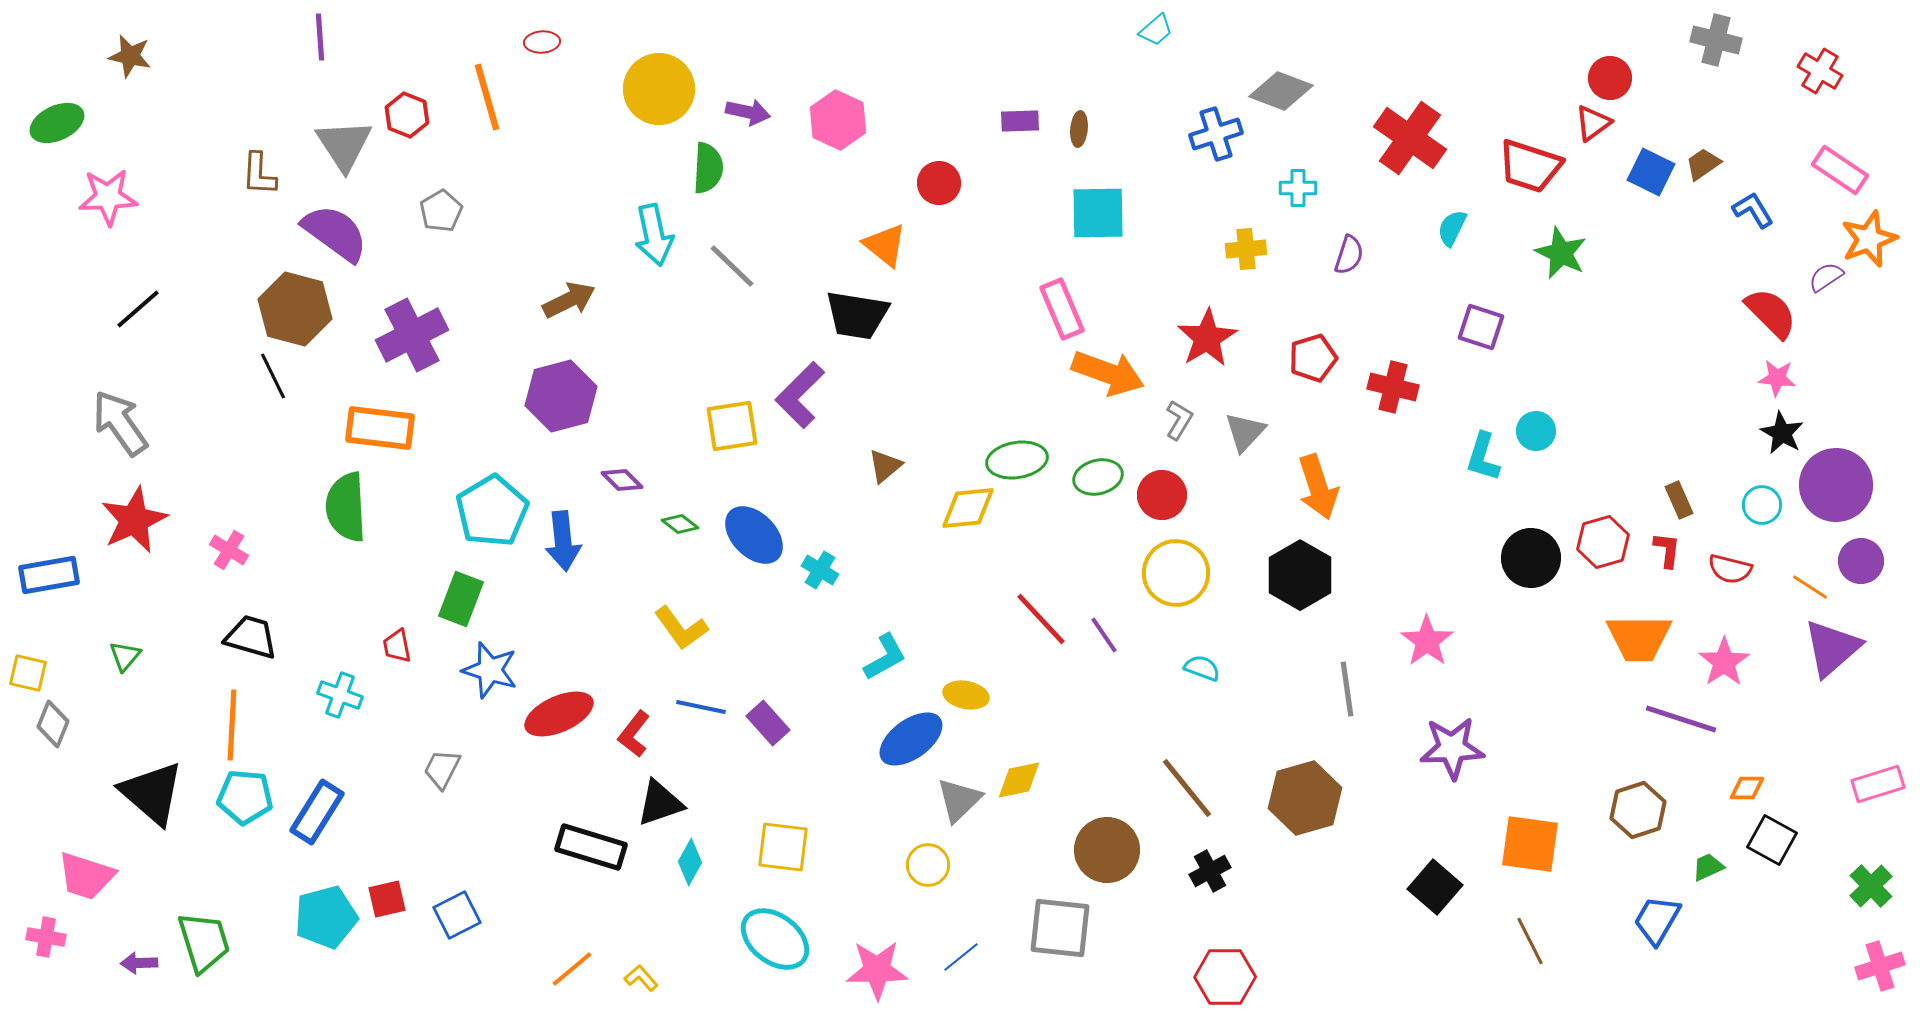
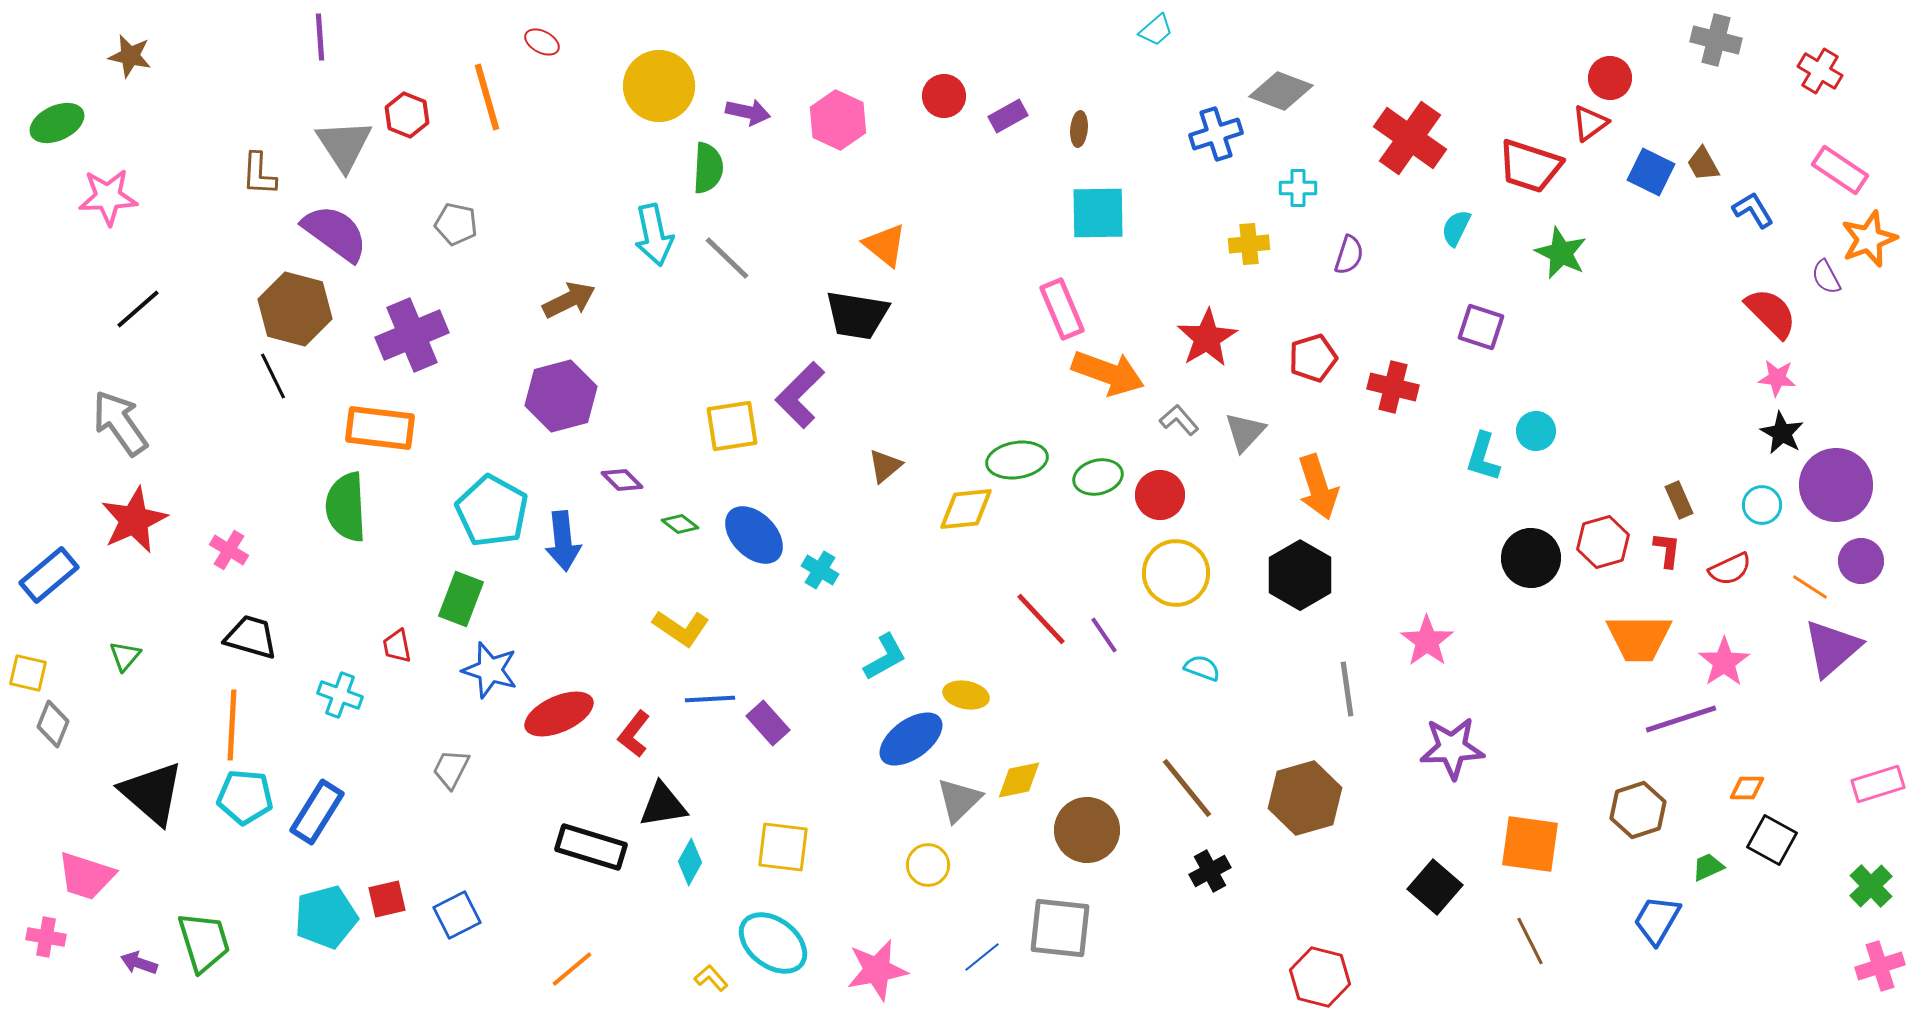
red ellipse at (542, 42): rotated 32 degrees clockwise
yellow circle at (659, 89): moved 3 px up
purple rectangle at (1020, 121): moved 12 px left, 5 px up; rotated 27 degrees counterclockwise
red triangle at (1593, 123): moved 3 px left
brown trapezoid at (1703, 164): rotated 84 degrees counterclockwise
red circle at (939, 183): moved 5 px right, 87 px up
gray pentagon at (441, 211): moved 15 px right, 13 px down; rotated 30 degrees counterclockwise
cyan semicircle at (1452, 228): moved 4 px right
yellow cross at (1246, 249): moved 3 px right, 5 px up
gray line at (732, 266): moved 5 px left, 8 px up
purple semicircle at (1826, 277): rotated 84 degrees counterclockwise
purple cross at (412, 335): rotated 4 degrees clockwise
gray L-shape at (1179, 420): rotated 72 degrees counterclockwise
red circle at (1162, 495): moved 2 px left
yellow diamond at (968, 508): moved 2 px left, 1 px down
cyan pentagon at (492, 511): rotated 12 degrees counterclockwise
red semicircle at (1730, 569): rotated 39 degrees counterclockwise
blue rectangle at (49, 575): rotated 30 degrees counterclockwise
yellow L-shape at (681, 628): rotated 20 degrees counterclockwise
blue line at (701, 707): moved 9 px right, 8 px up; rotated 15 degrees counterclockwise
purple line at (1681, 719): rotated 36 degrees counterclockwise
gray trapezoid at (442, 769): moved 9 px right
black triangle at (660, 803): moved 3 px right, 2 px down; rotated 10 degrees clockwise
brown circle at (1107, 850): moved 20 px left, 20 px up
cyan ellipse at (775, 939): moved 2 px left, 4 px down
blue line at (961, 957): moved 21 px right
purple arrow at (139, 963): rotated 21 degrees clockwise
pink star at (877, 970): rotated 10 degrees counterclockwise
red hexagon at (1225, 977): moved 95 px right; rotated 14 degrees clockwise
yellow L-shape at (641, 978): moved 70 px right
